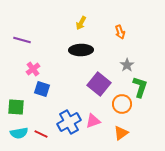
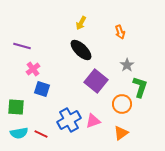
purple line: moved 6 px down
black ellipse: rotated 45 degrees clockwise
purple square: moved 3 px left, 3 px up
blue cross: moved 2 px up
